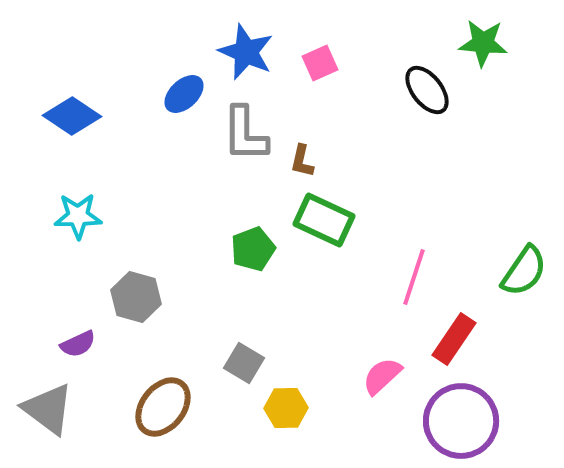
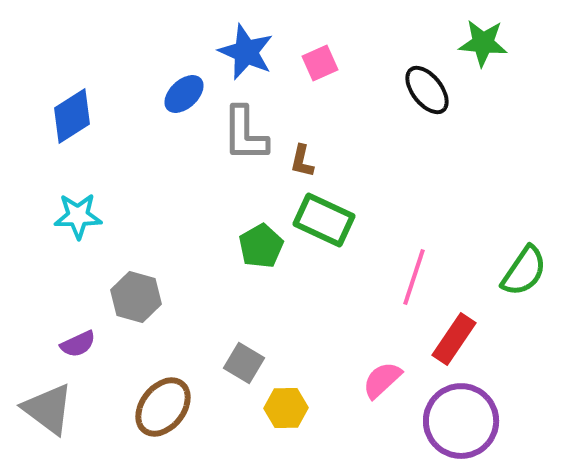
blue diamond: rotated 66 degrees counterclockwise
green pentagon: moved 8 px right, 3 px up; rotated 9 degrees counterclockwise
pink semicircle: moved 4 px down
